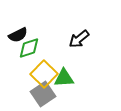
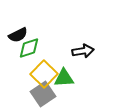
black arrow: moved 4 px right, 12 px down; rotated 150 degrees counterclockwise
